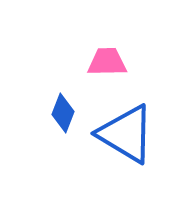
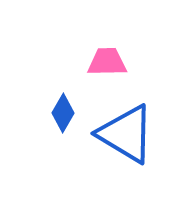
blue diamond: rotated 9 degrees clockwise
